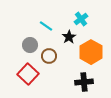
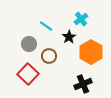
gray circle: moved 1 px left, 1 px up
black cross: moved 1 px left, 2 px down; rotated 18 degrees counterclockwise
